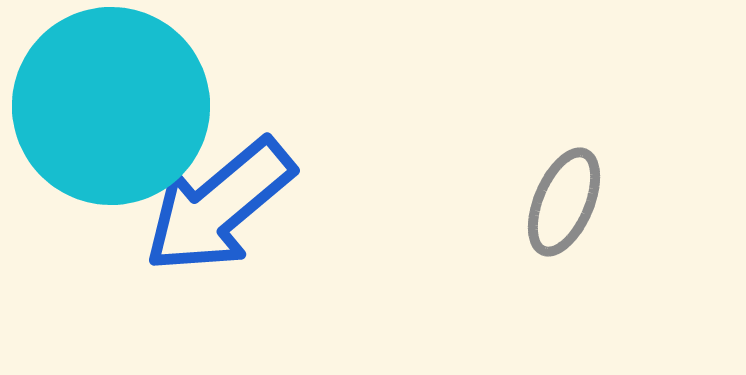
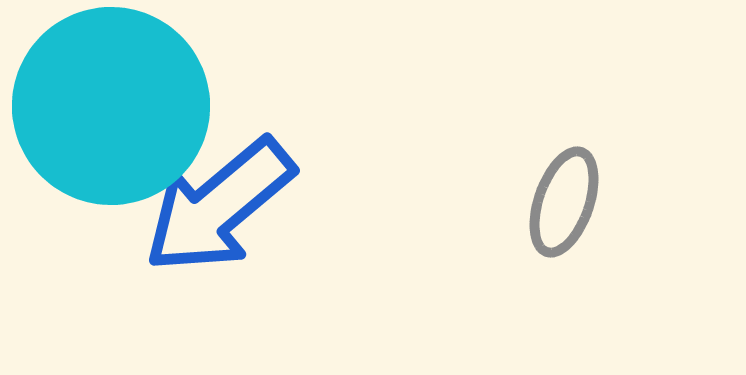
gray ellipse: rotated 4 degrees counterclockwise
